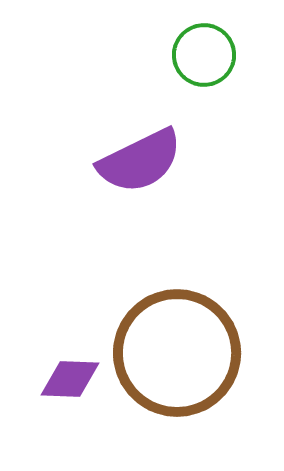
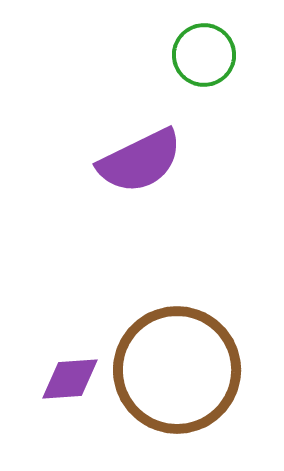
brown circle: moved 17 px down
purple diamond: rotated 6 degrees counterclockwise
